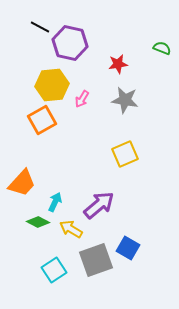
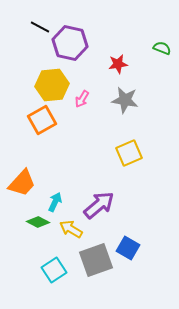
yellow square: moved 4 px right, 1 px up
